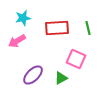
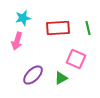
red rectangle: moved 1 px right
pink arrow: rotated 42 degrees counterclockwise
